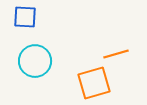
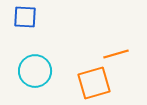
cyan circle: moved 10 px down
